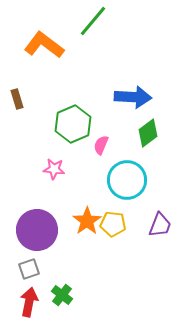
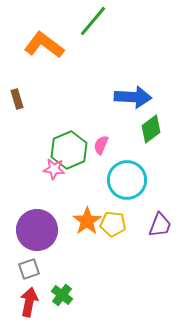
green hexagon: moved 4 px left, 26 px down
green diamond: moved 3 px right, 4 px up
